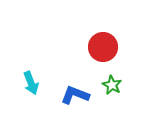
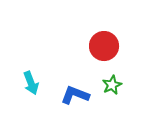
red circle: moved 1 px right, 1 px up
green star: rotated 18 degrees clockwise
